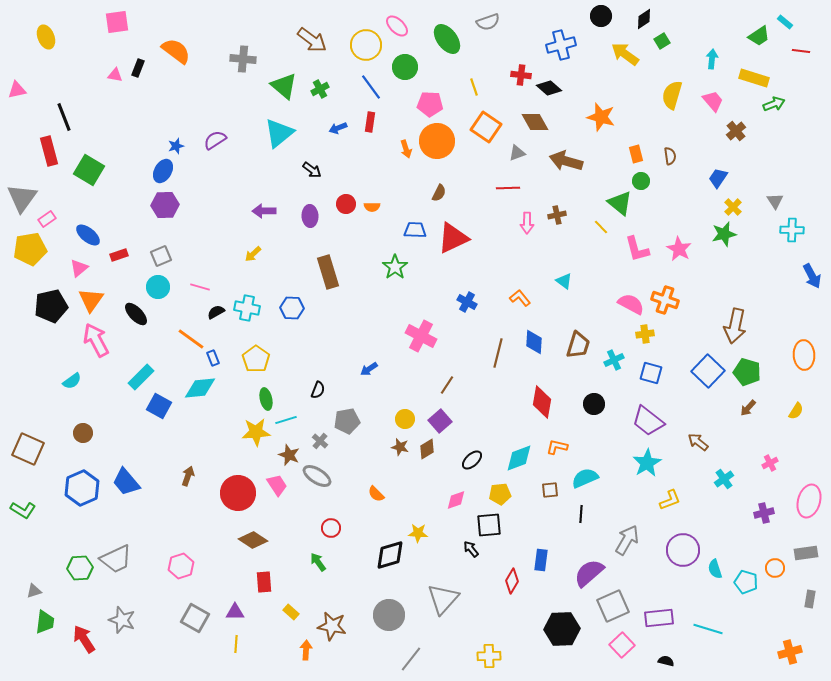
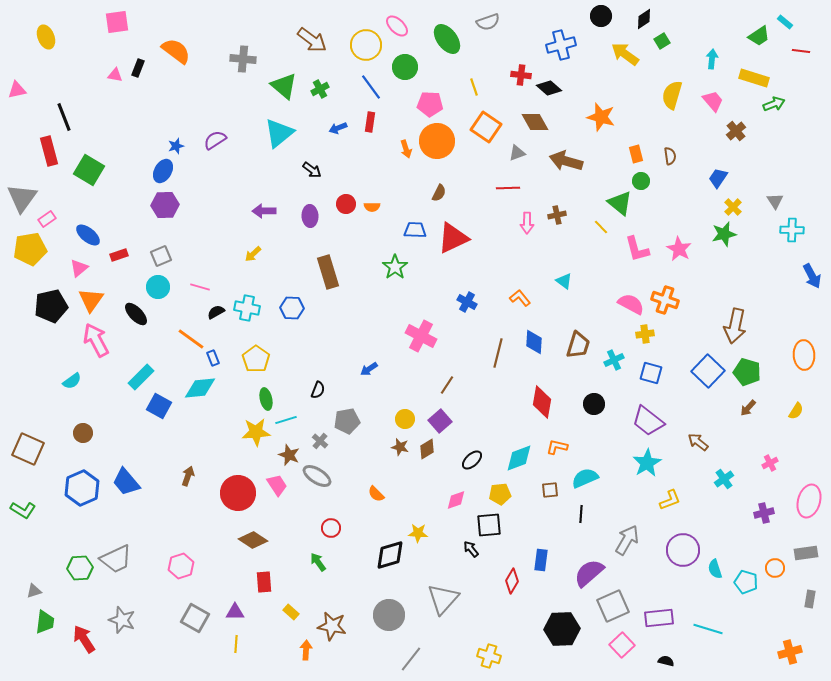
yellow cross at (489, 656): rotated 20 degrees clockwise
